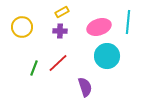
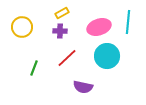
yellow rectangle: moved 1 px down
red line: moved 9 px right, 5 px up
purple semicircle: moved 2 px left; rotated 120 degrees clockwise
